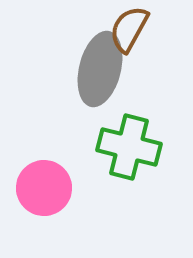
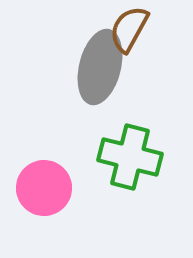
gray ellipse: moved 2 px up
green cross: moved 1 px right, 10 px down
